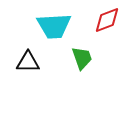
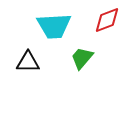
green trapezoid: rotated 120 degrees counterclockwise
